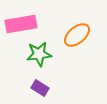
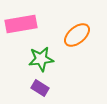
green star: moved 2 px right, 5 px down
